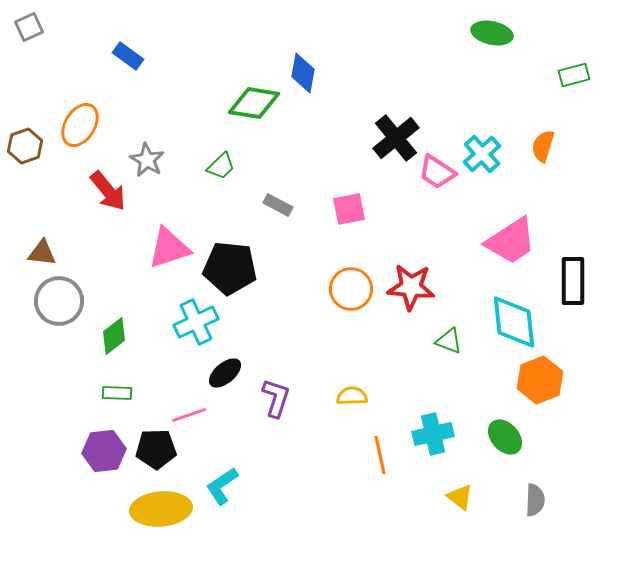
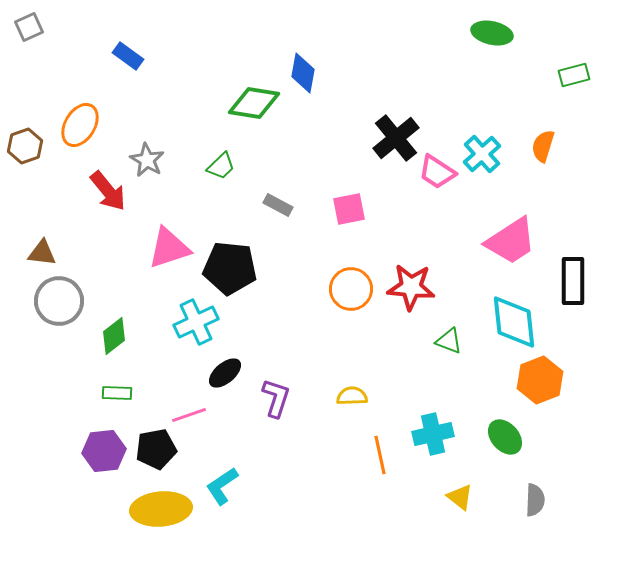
black pentagon at (156, 449): rotated 9 degrees counterclockwise
